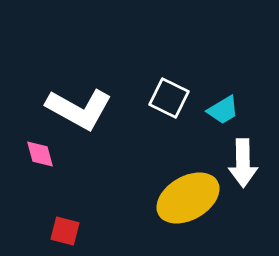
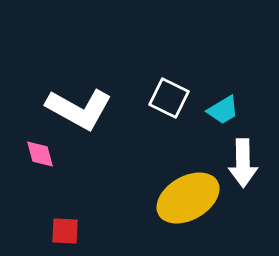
red square: rotated 12 degrees counterclockwise
